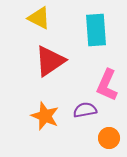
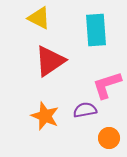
pink L-shape: rotated 48 degrees clockwise
